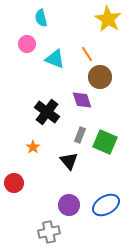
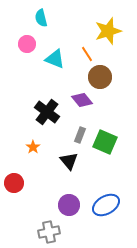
yellow star: moved 12 px down; rotated 24 degrees clockwise
purple diamond: rotated 20 degrees counterclockwise
